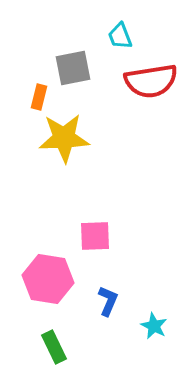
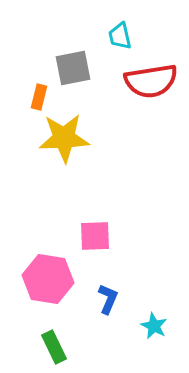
cyan trapezoid: rotated 8 degrees clockwise
blue L-shape: moved 2 px up
